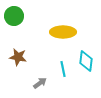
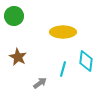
brown star: rotated 18 degrees clockwise
cyan line: rotated 28 degrees clockwise
